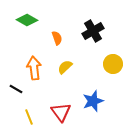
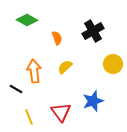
orange arrow: moved 3 px down
